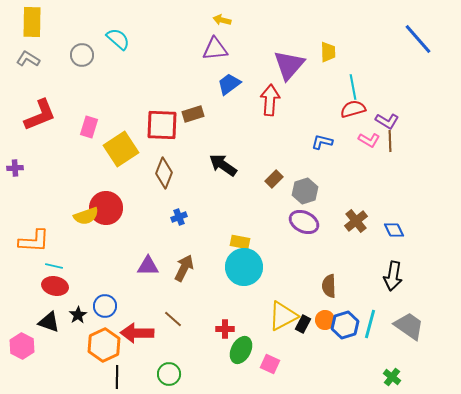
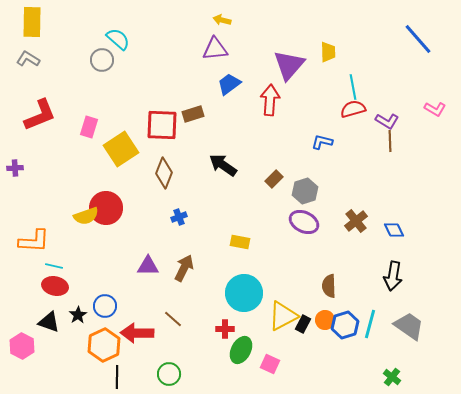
gray circle at (82, 55): moved 20 px right, 5 px down
pink L-shape at (369, 140): moved 66 px right, 31 px up
cyan circle at (244, 267): moved 26 px down
